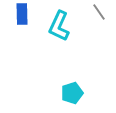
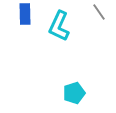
blue rectangle: moved 3 px right
cyan pentagon: moved 2 px right
